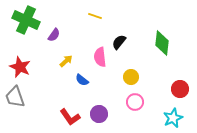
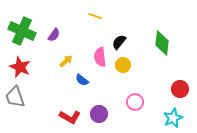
green cross: moved 4 px left, 11 px down
yellow circle: moved 8 px left, 12 px up
red L-shape: rotated 25 degrees counterclockwise
